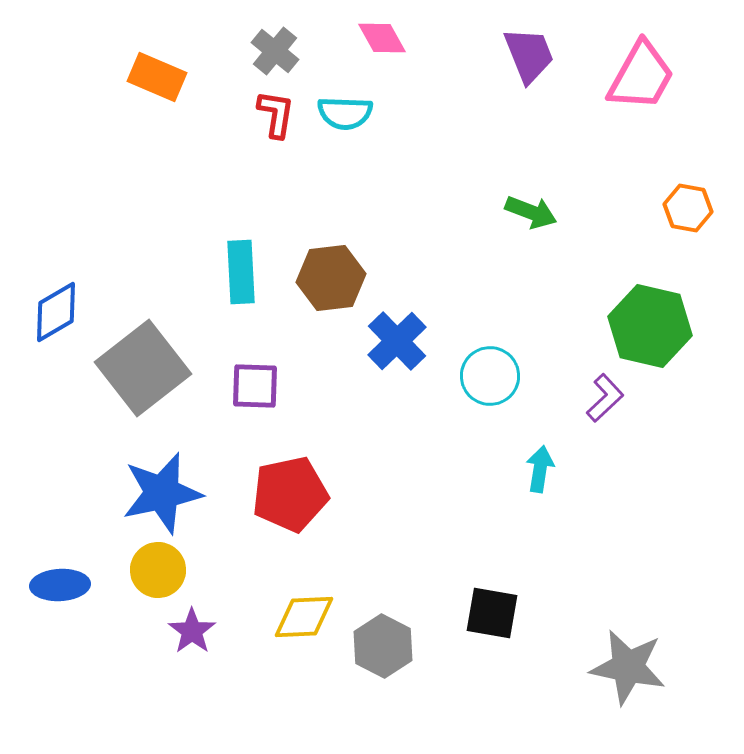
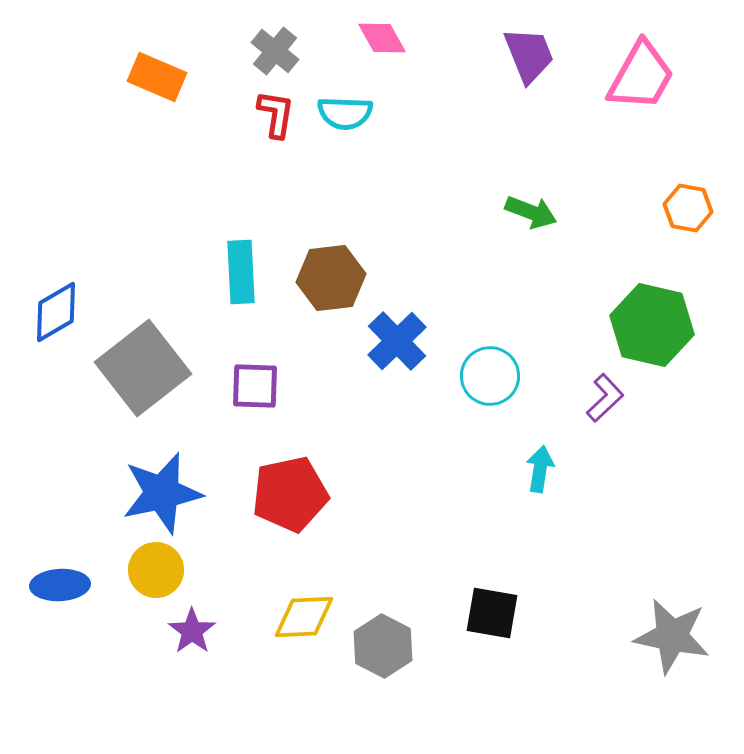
green hexagon: moved 2 px right, 1 px up
yellow circle: moved 2 px left
gray star: moved 44 px right, 31 px up
